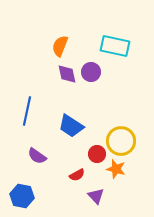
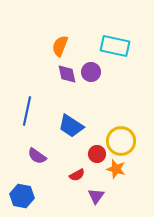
purple triangle: rotated 18 degrees clockwise
